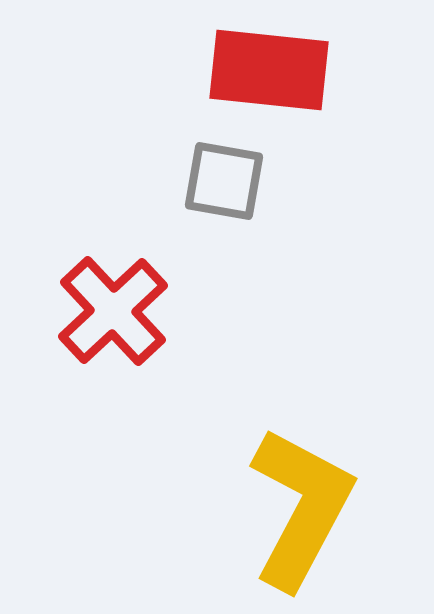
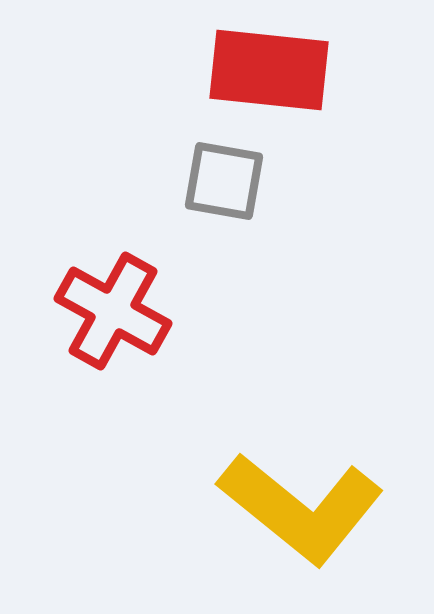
red cross: rotated 18 degrees counterclockwise
yellow L-shape: rotated 101 degrees clockwise
